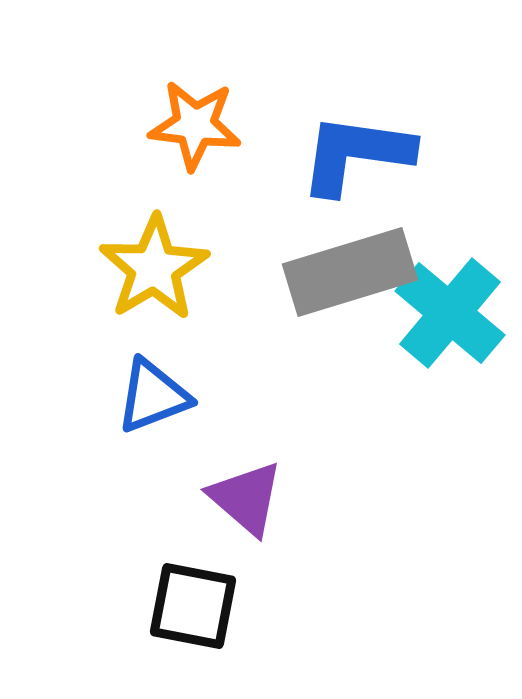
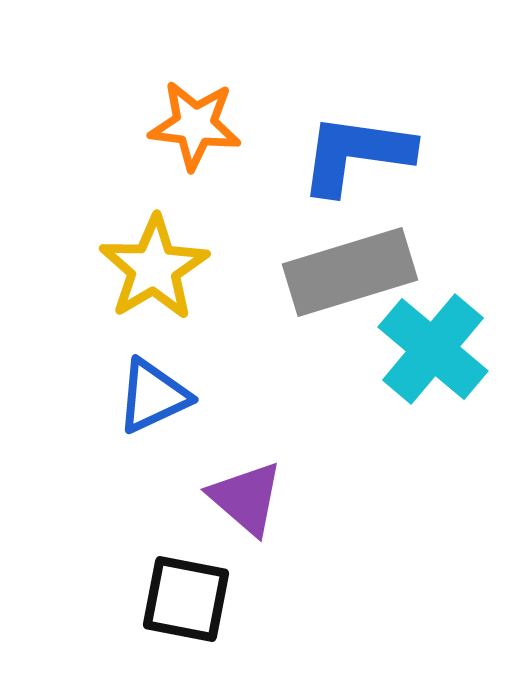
cyan cross: moved 17 px left, 36 px down
blue triangle: rotated 4 degrees counterclockwise
black square: moved 7 px left, 7 px up
